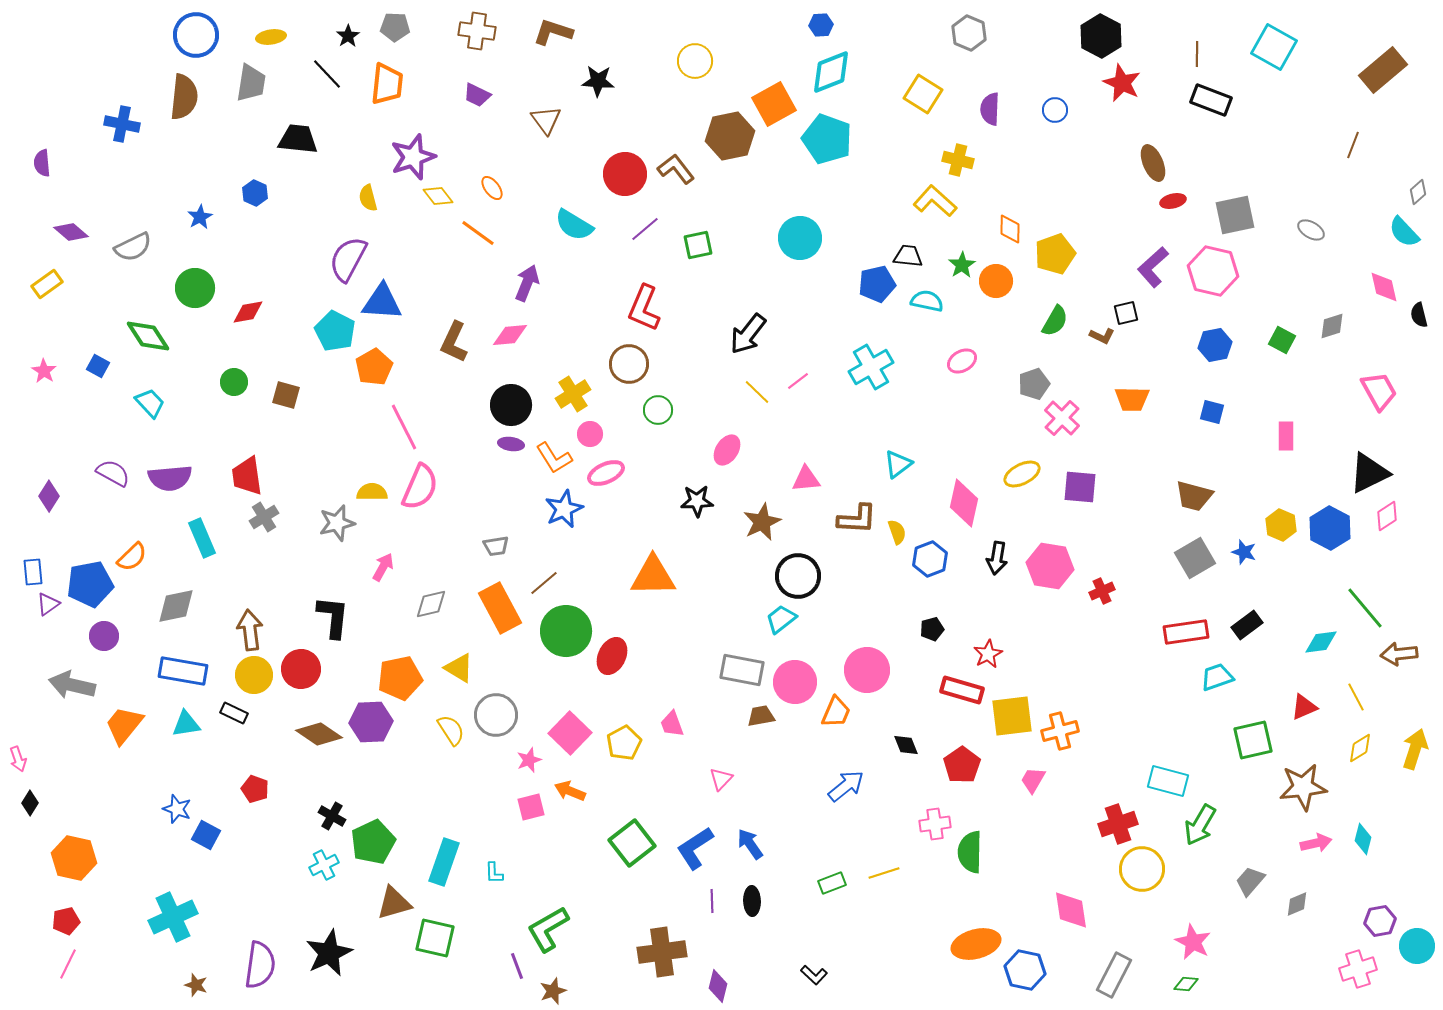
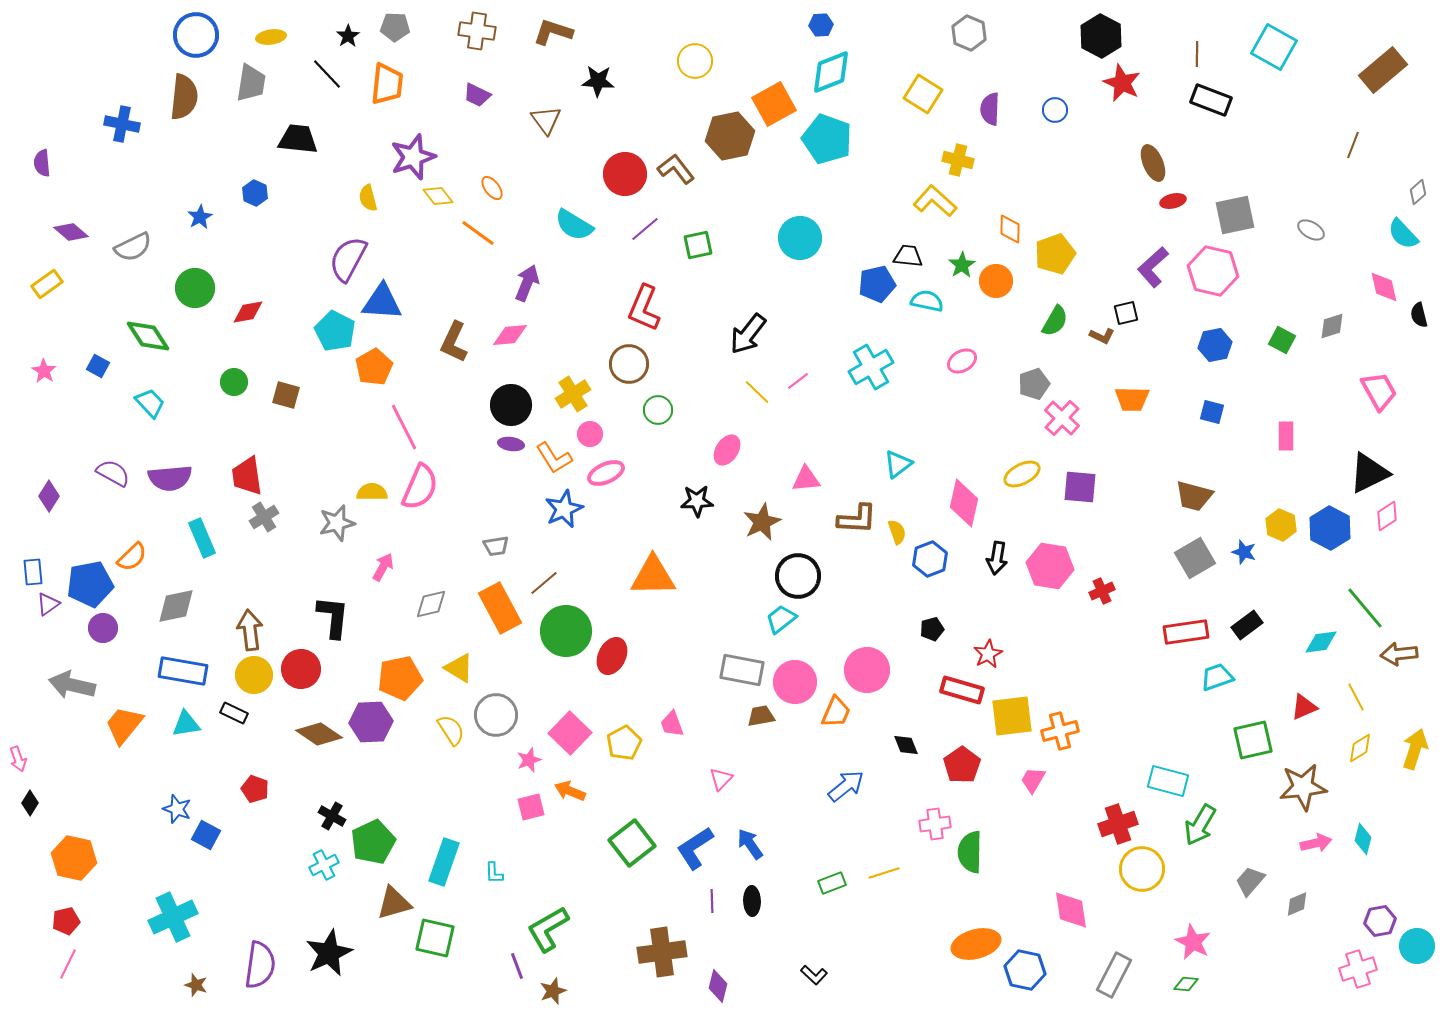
cyan semicircle at (1404, 232): moved 1 px left, 2 px down
purple circle at (104, 636): moved 1 px left, 8 px up
